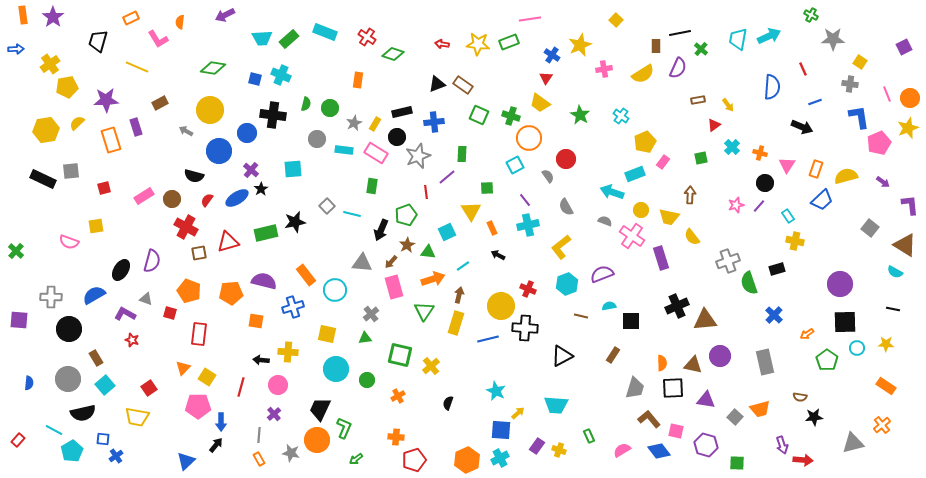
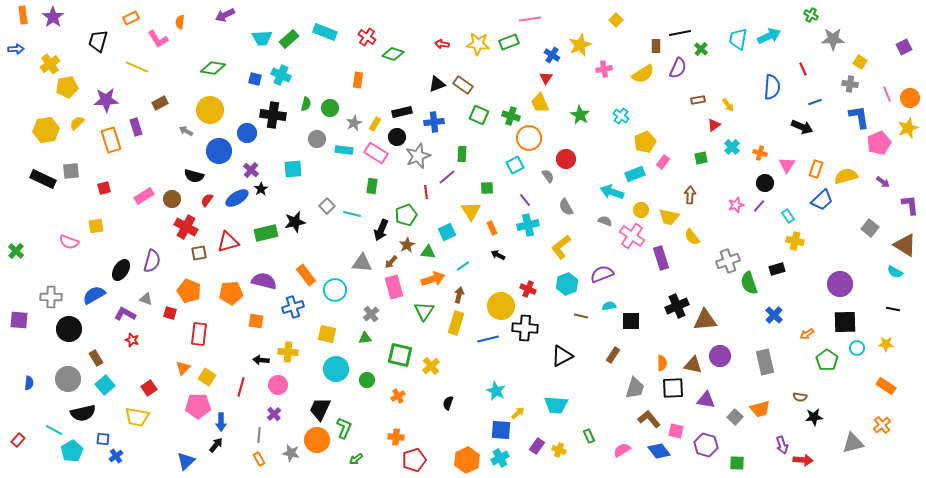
yellow trapezoid at (540, 103): rotated 30 degrees clockwise
